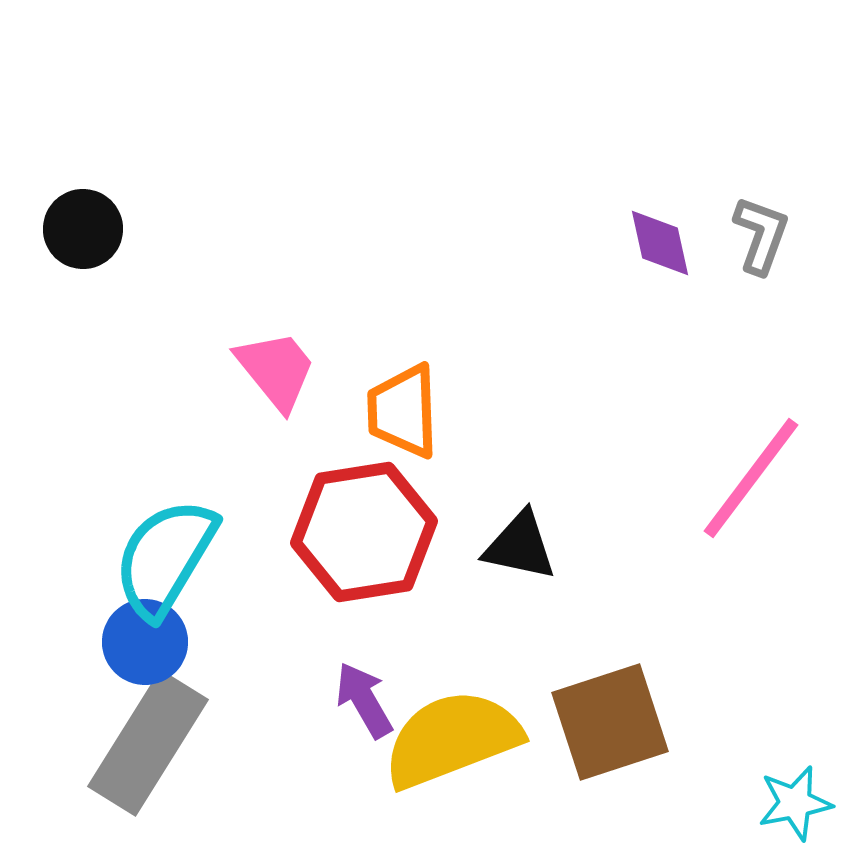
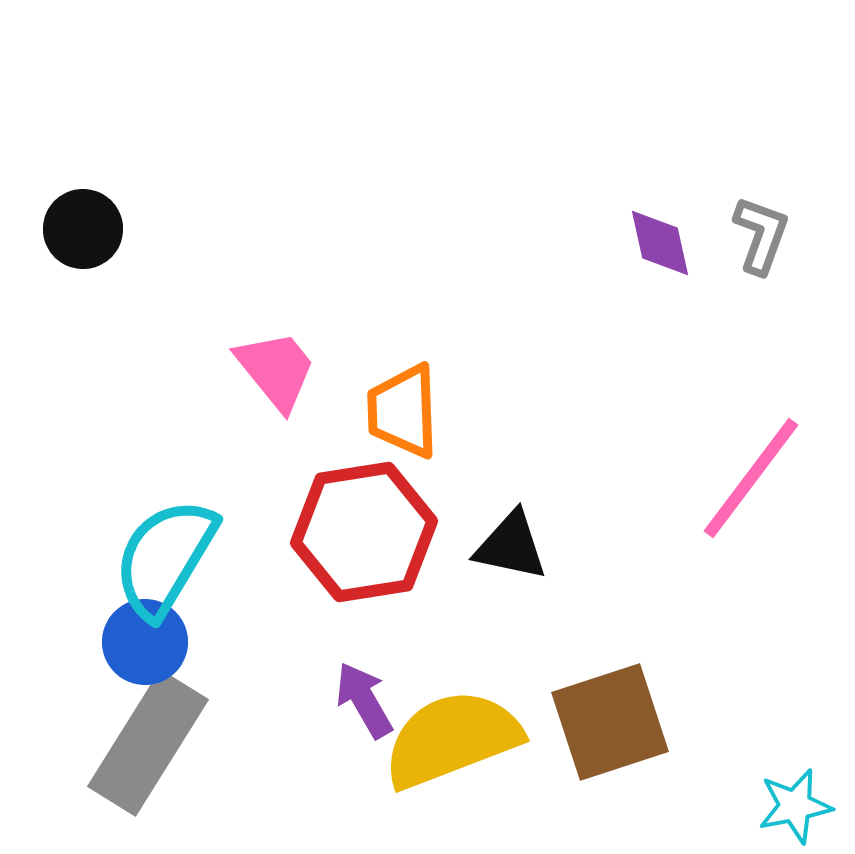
black triangle: moved 9 px left
cyan star: moved 3 px down
